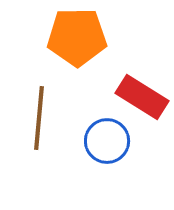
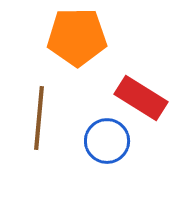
red rectangle: moved 1 px left, 1 px down
